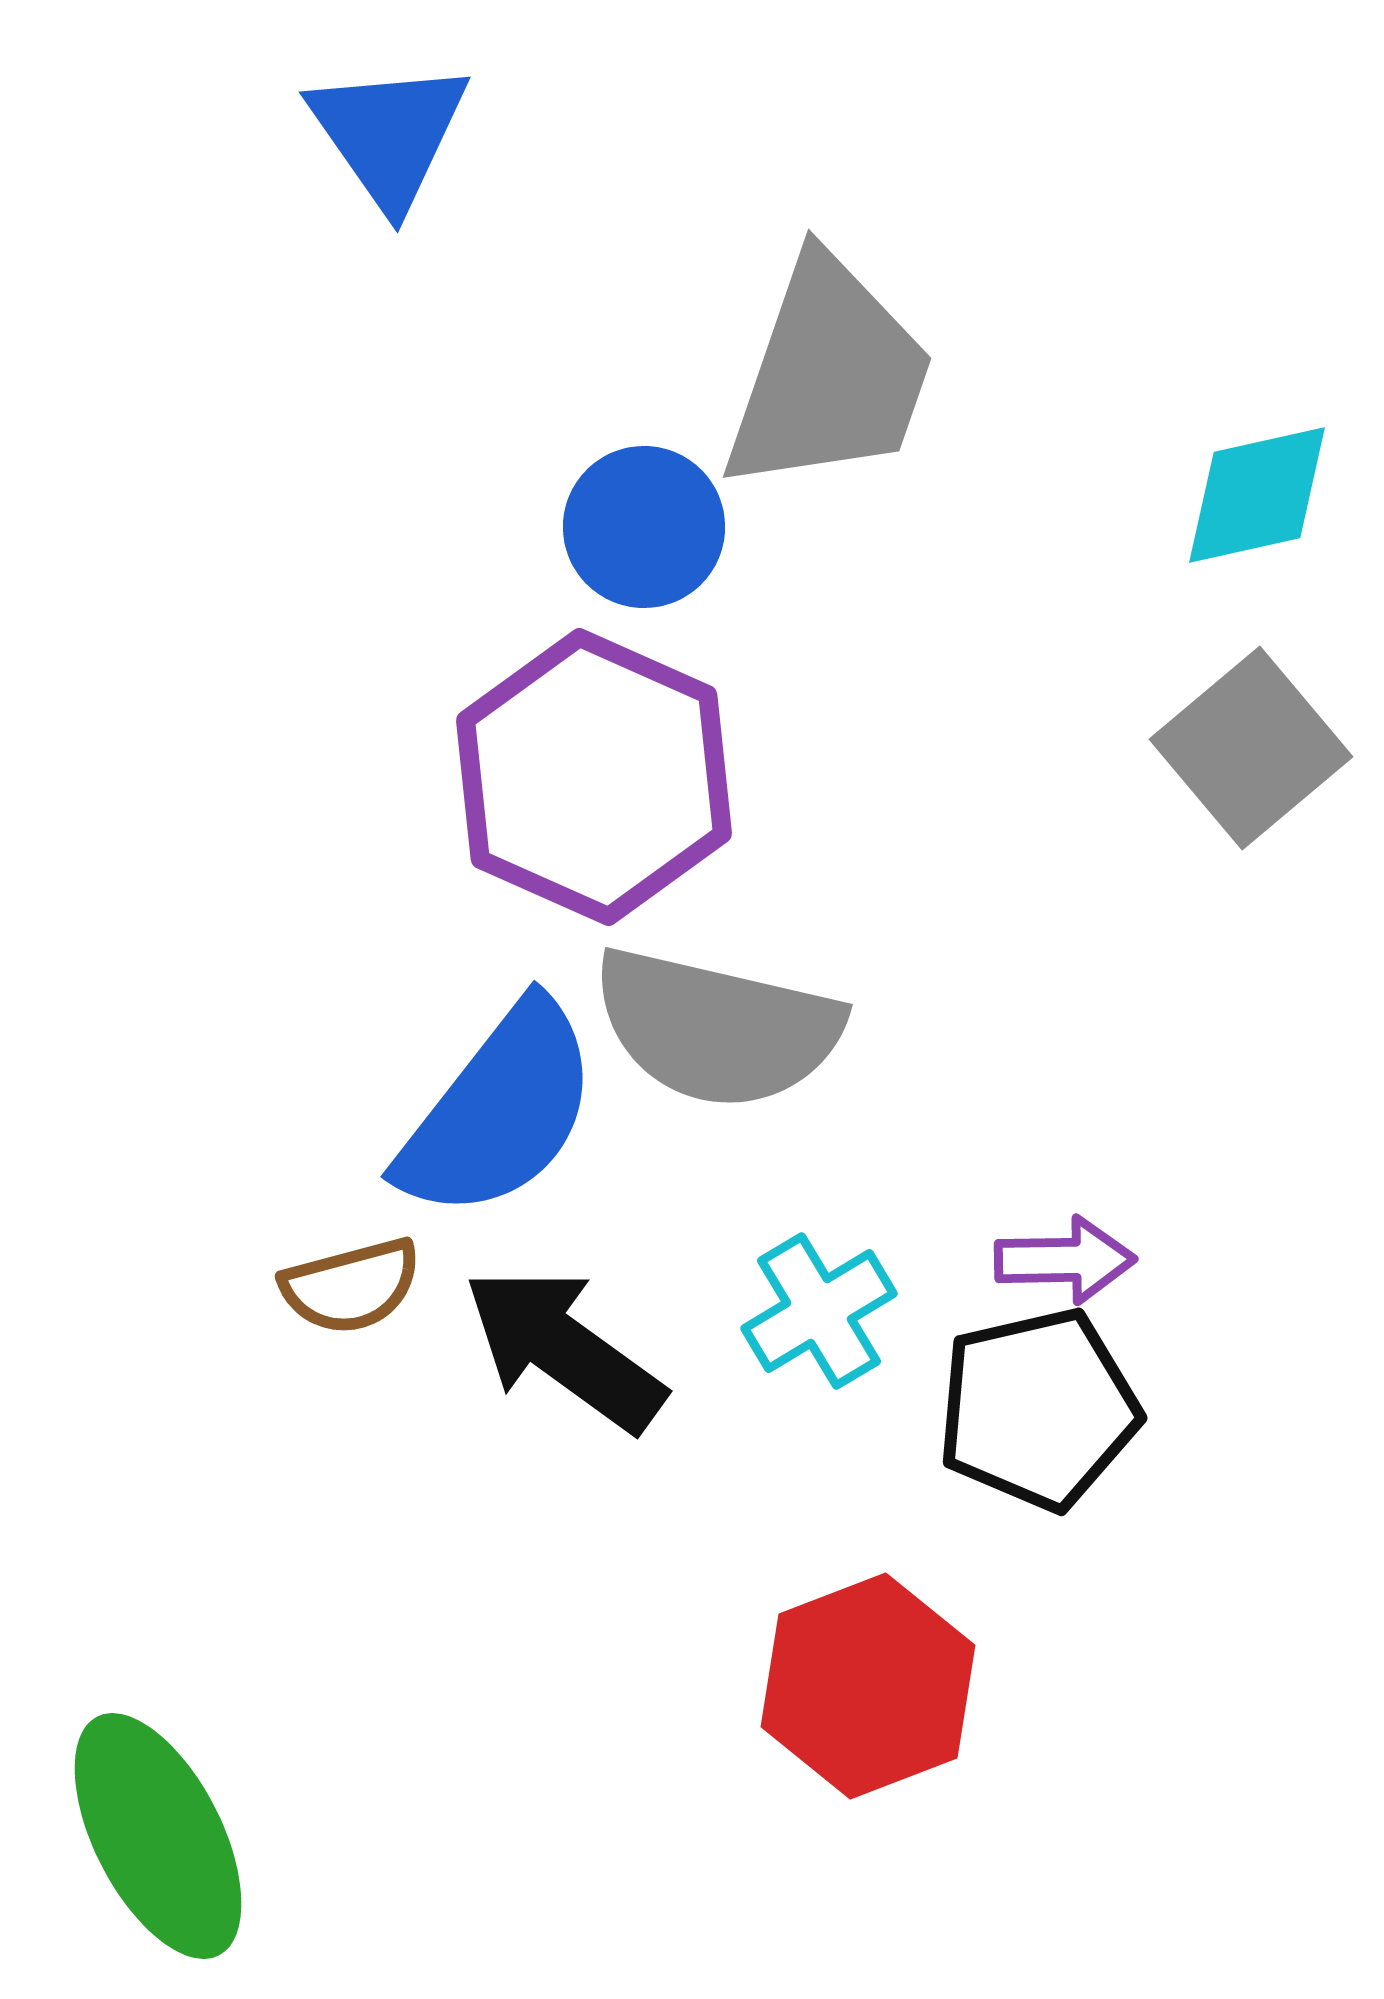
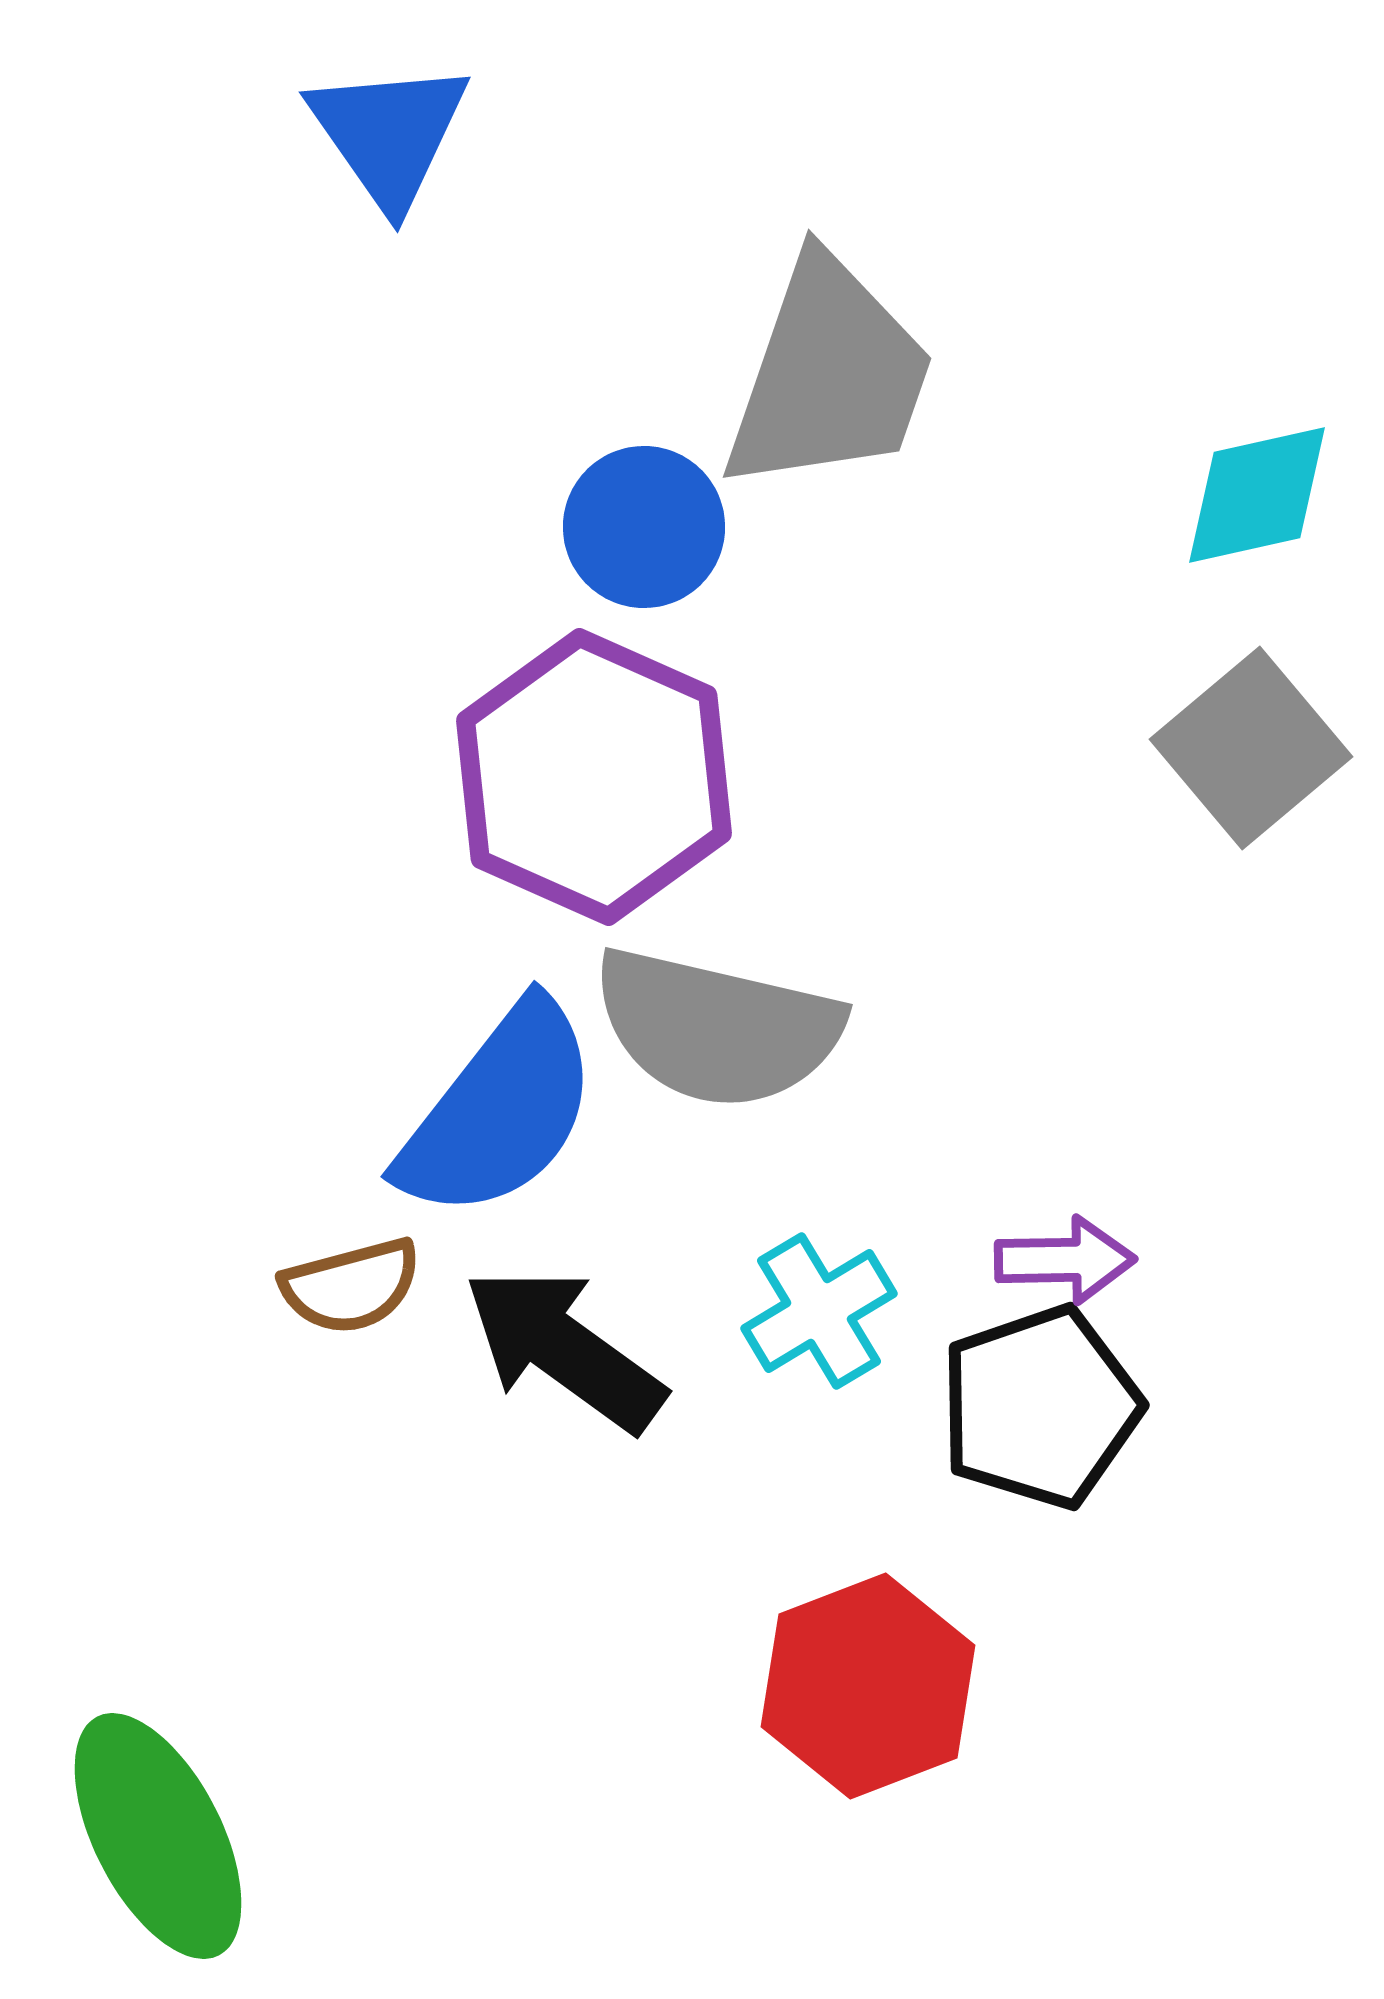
black pentagon: moved 2 px right, 2 px up; rotated 6 degrees counterclockwise
